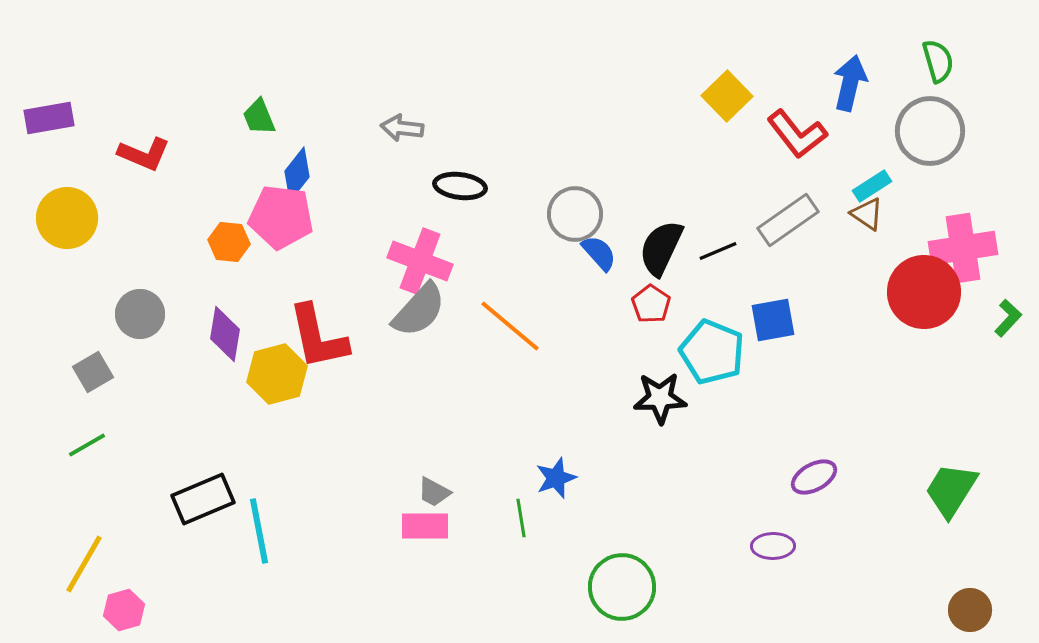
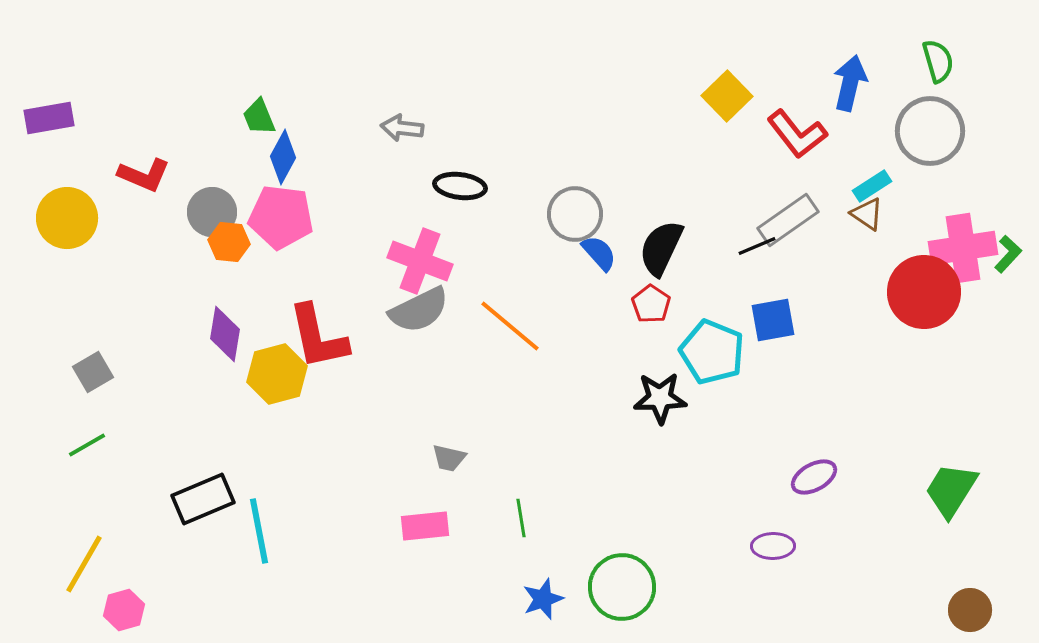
red L-shape at (144, 154): moved 21 px down
blue diamond at (297, 174): moved 14 px left, 17 px up; rotated 10 degrees counterclockwise
black line at (718, 251): moved 39 px right, 5 px up
gray semicircle at (419, 310): rotated 22 degrees clockwise
gray circle at (140, 314): moved 72 px right, 102 px up
green L-shape at (1008, 318): moved 64 px up
blue star at (556, 478): moved 13 px left, 121 px down
gray trapezoid at (434, 492): moved 15 px right, 34 px up; rotated 15 degrees counterclockwise
pink rectangle at (425, 526): rotated 6 degrees counterclockwise
